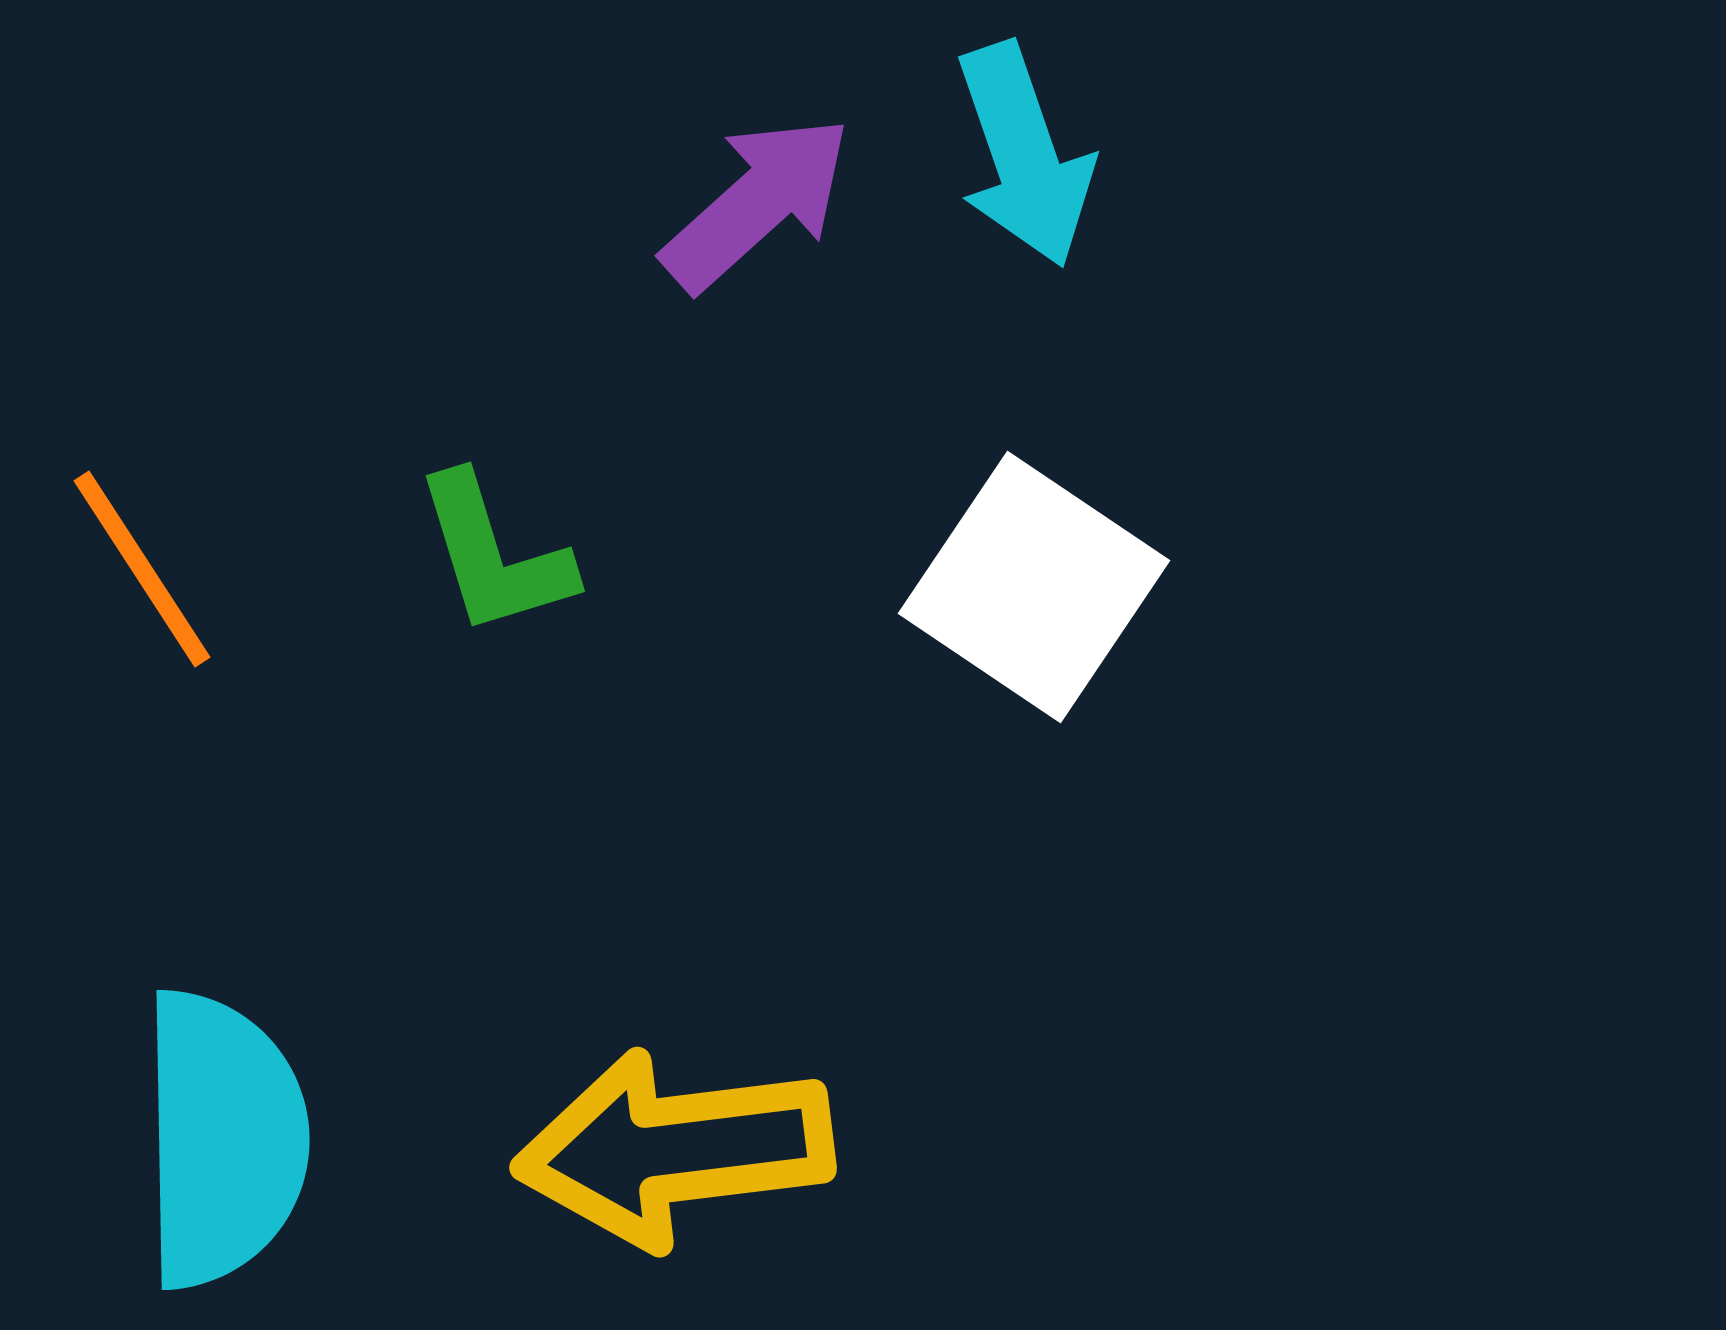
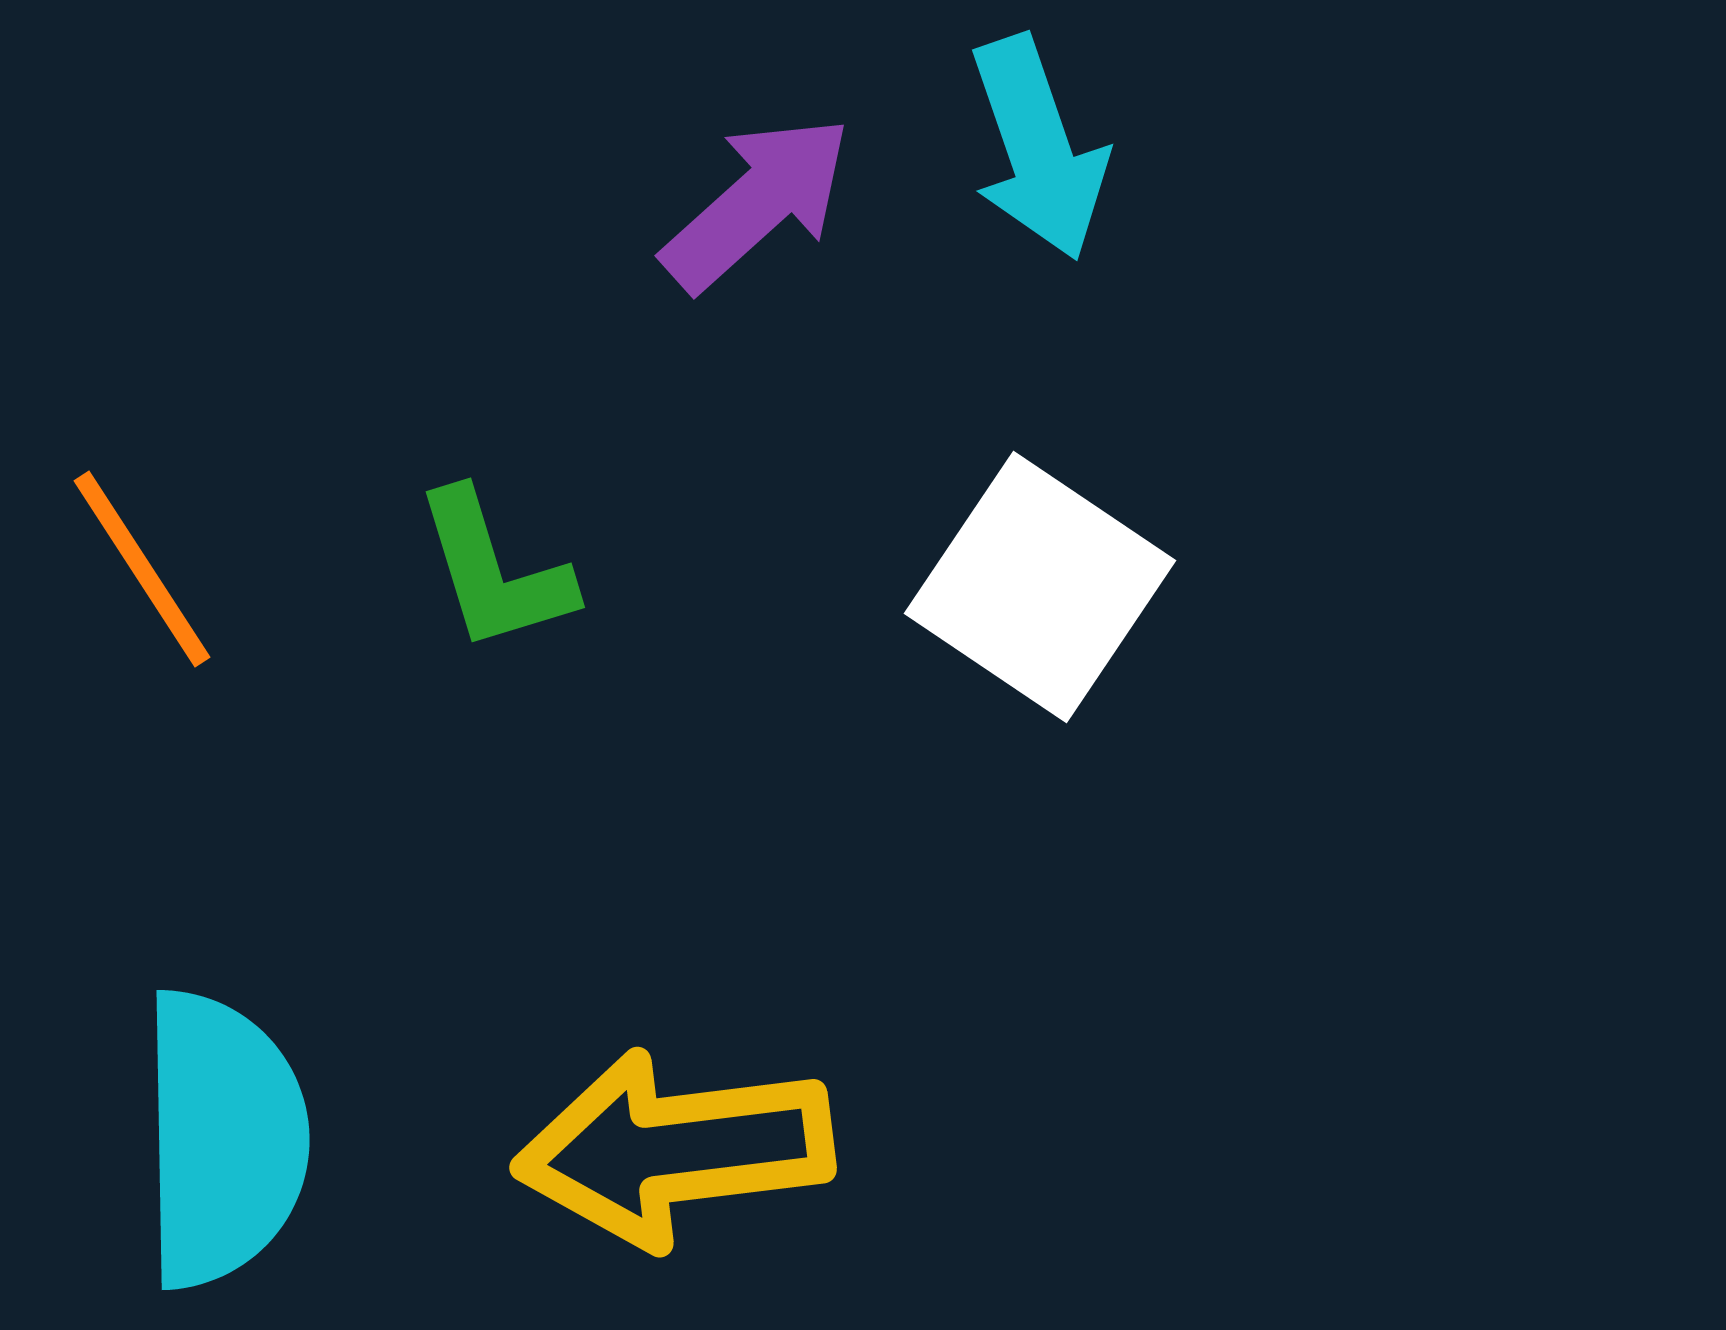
cyan arrow: moved 14 px right, 7 px up
green L-shape: moved 16 px down
white square: moved 6 px right
